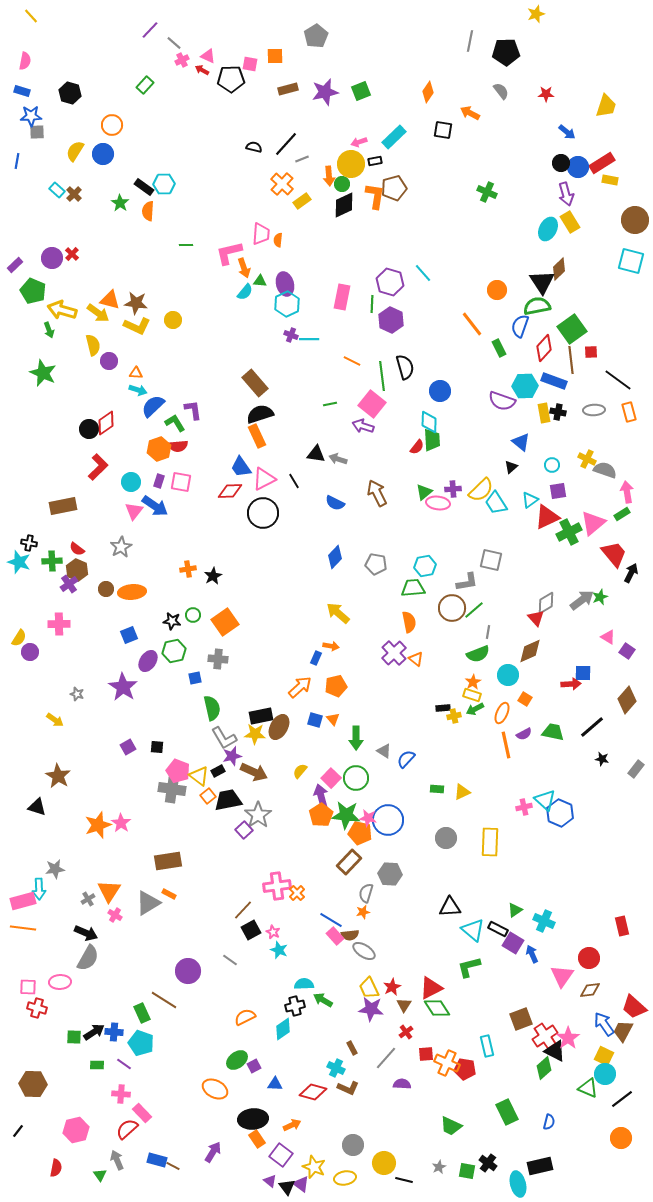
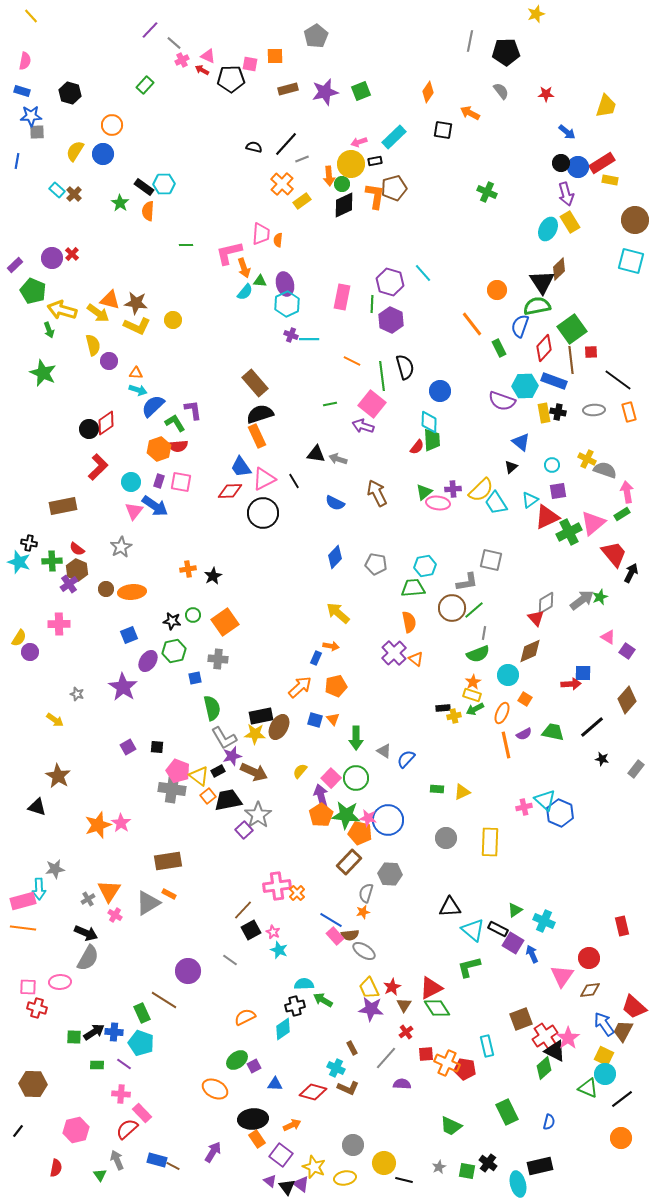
gray line at (488, 632): moved 4 px left, 1 px down
